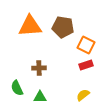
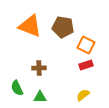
orange triangle: rotated 25 degrees clockwise
